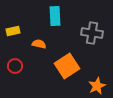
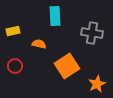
orange star: moved 2 px up
